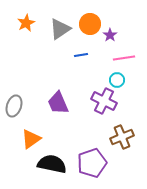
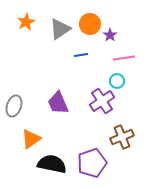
orange star: moved 1 px up
cyan circle: moved 1 px down
purple cross: moved 2 px left; rotated 30 degrees clockwise
